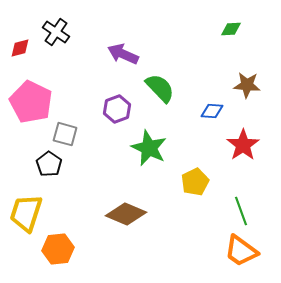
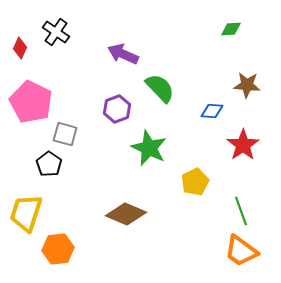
red diamond: rotated 50 degrees counterclockwise
